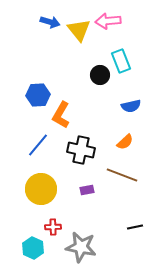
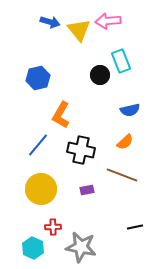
blue hexagon: moved 17 px up; rotated 10 degrees counterclockwise
blue semicircle: moved 1 px left, 4 px down
